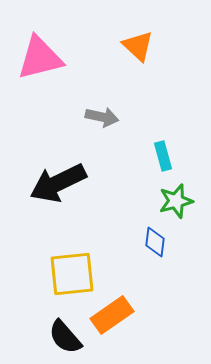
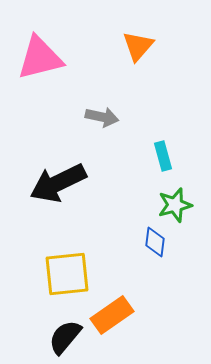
orange triangle: rotated 28 degrees clockwise
green star: moved 1 px left, 4 px down
yellow square: moved 5 px left
black semicircle: rotated 81 degrees clockwise
